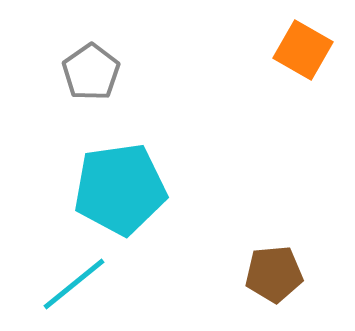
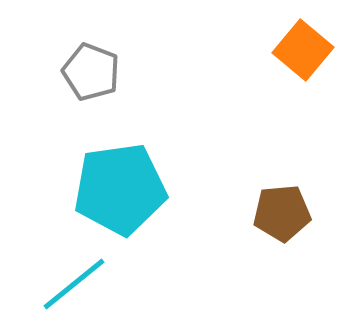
orange square: rotated 10 degrees clockwise
gray pentagon: rotated 16 degrees counterclockwise
brown pentagon: moved 8 px right, 61 px up
